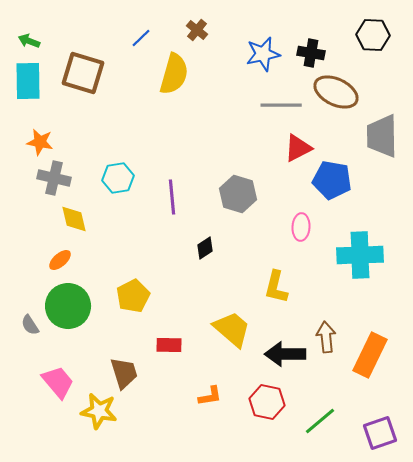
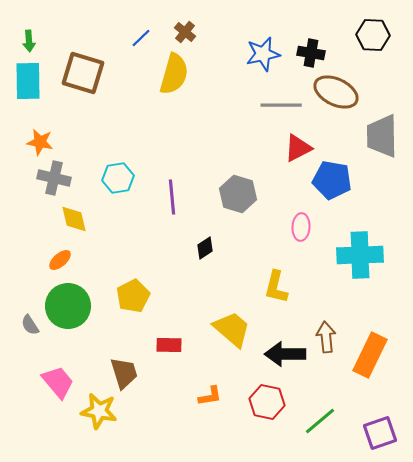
brown cross: moved 12 px left, 2 px down
green arrow: rotated 115 degrees counterclockwise
